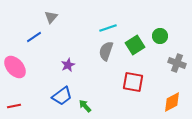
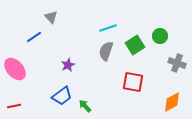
gray triangle: rotated 24 degrees counterclockwise
pink ellipse: moved 2 px down
